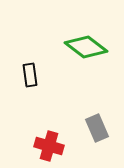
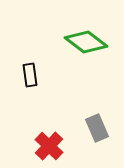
green diamond: moved 5 px up
red cross: rotated 28 degrees clockwise
